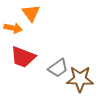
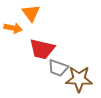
red trapezoid: moved 19 px right, 8 px up; rotated 8 degrees counterclockwise
gray trapezoid: rotated 55 degrees clockwise
brown star: moved 1 px left
